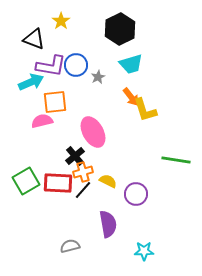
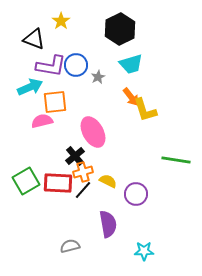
cyan arrow: moved 1 px left, 5 px down
